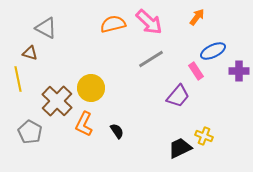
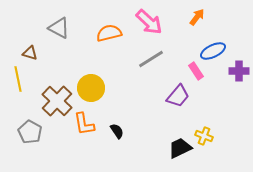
orange semicircle: moved 4 px left, 9 px down
gray triangle: moved 13 px right
orange L-shape: rotated 35 degrees counterclockwise
